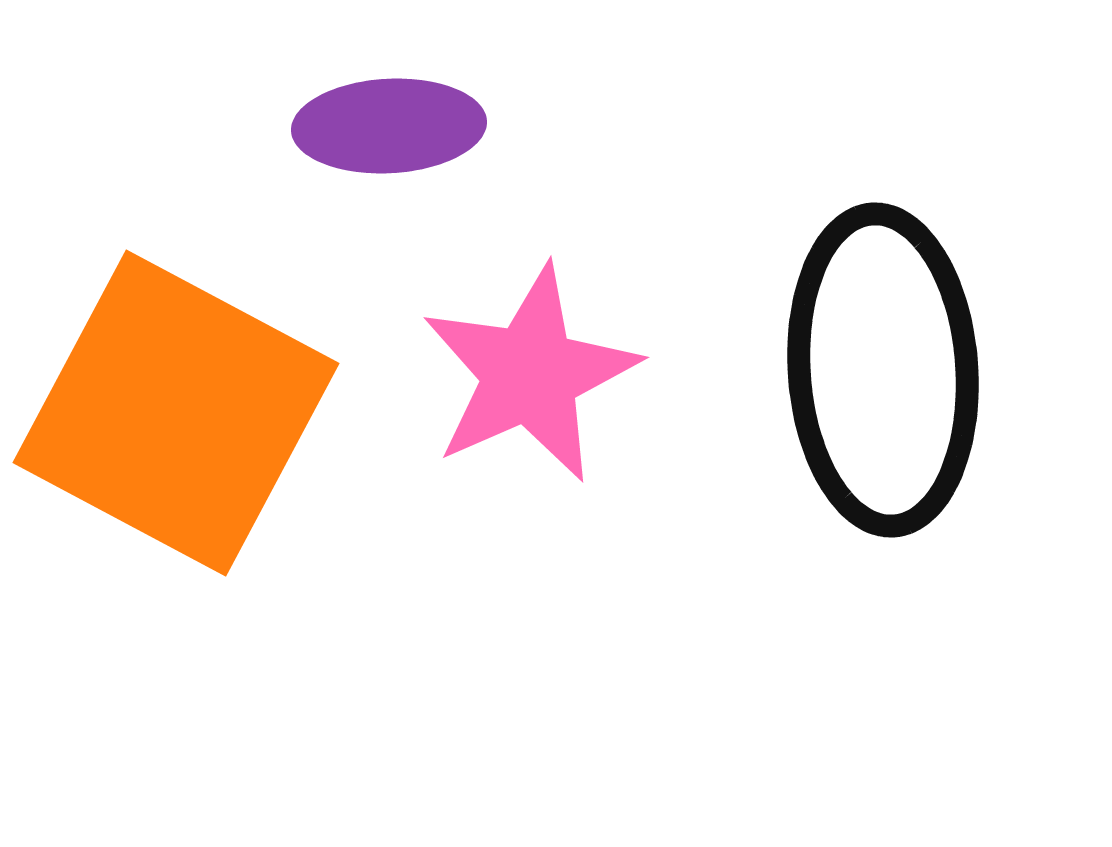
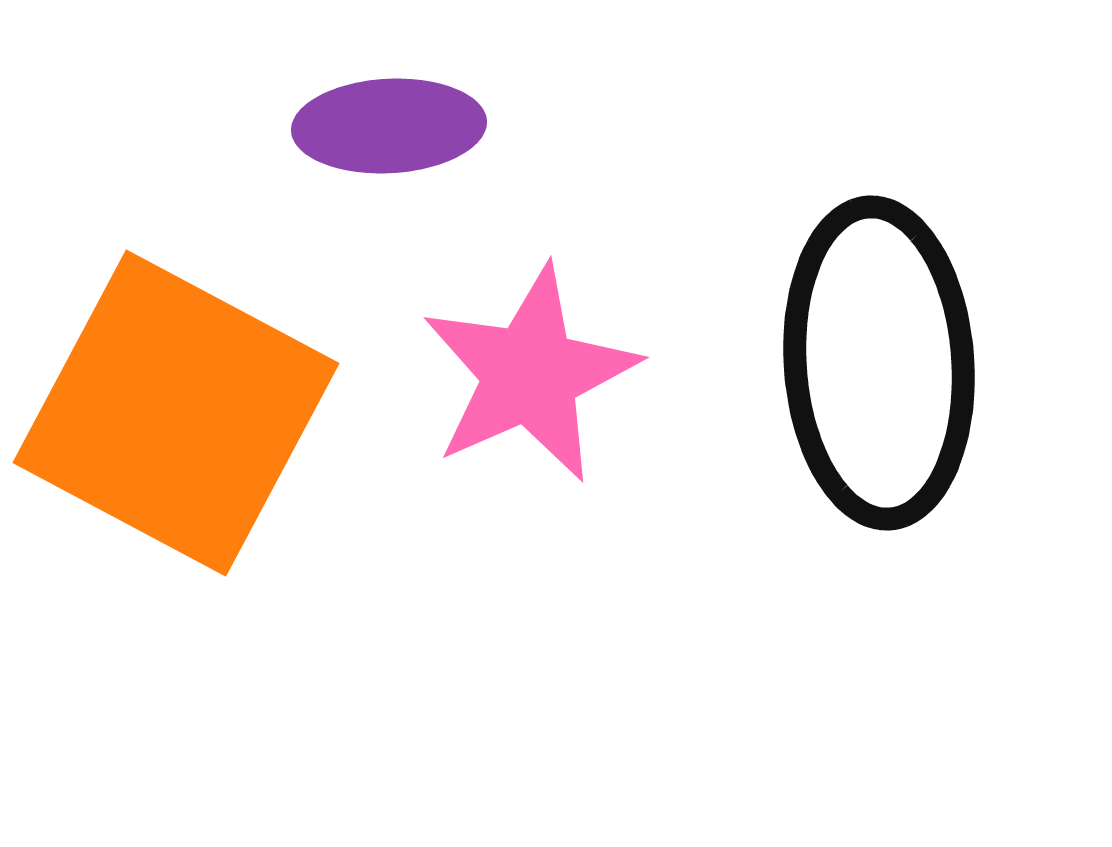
black ellipse: moved 4 px left, 7 px up
